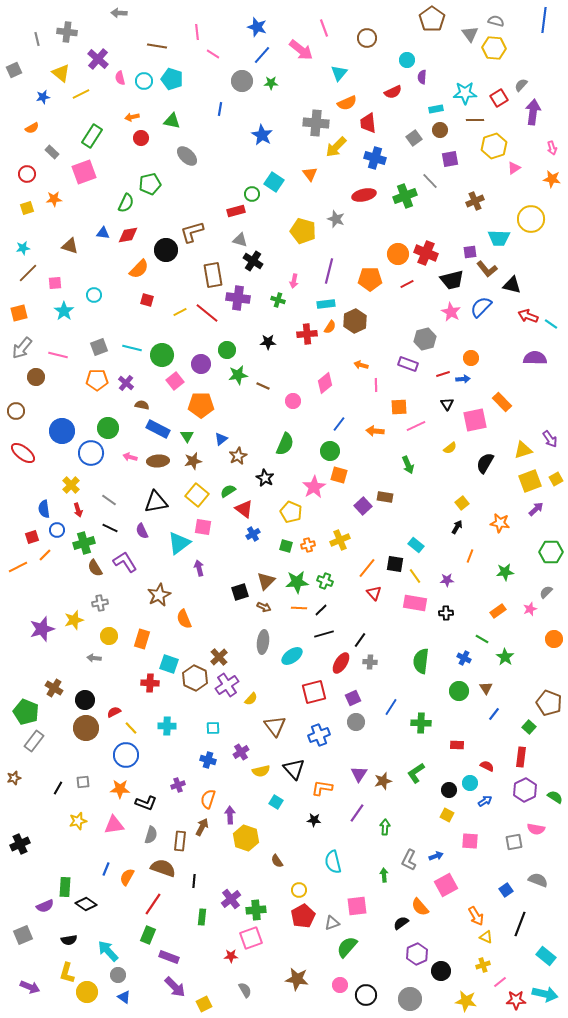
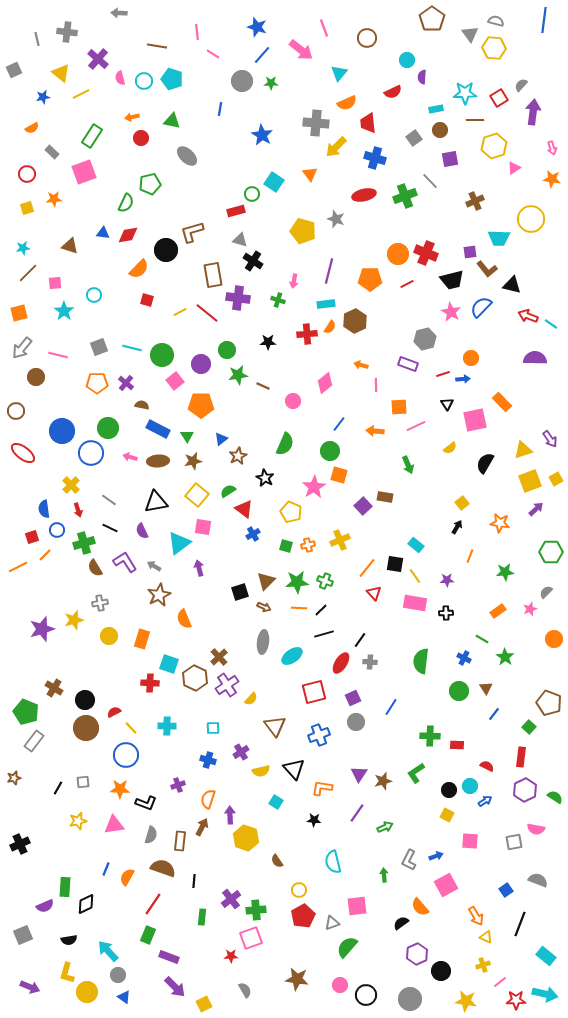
orange pentagon at (97, 380): moved 3 px down
gray arrow at (94, 658): moved 60 px right, 92 px up; rotated 24 degrees clockwise
green cross at (421, 723): moved 9 px right, 13 px down
cyan circle at (470, 783): moved 3 px down
green arrow at (385, 827): rotated 63 degrees clockwise
black diamond at (86, 904): rotated 60 degrees counterclockwise
